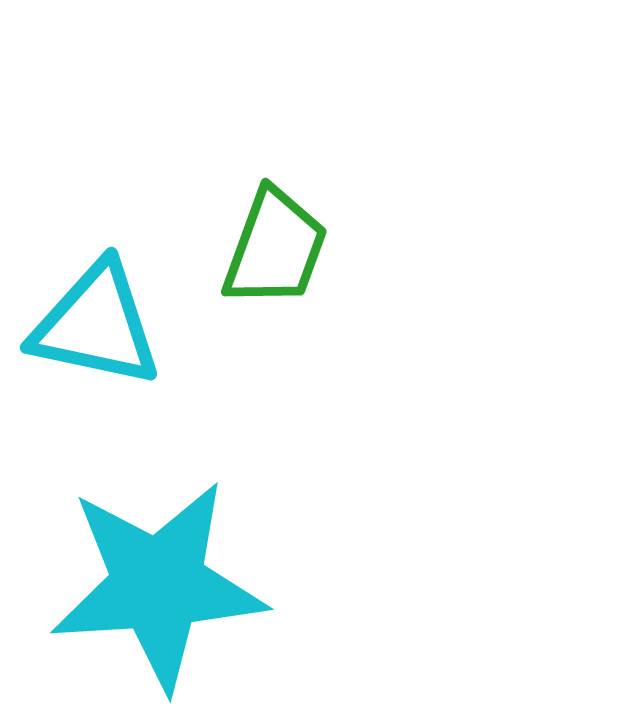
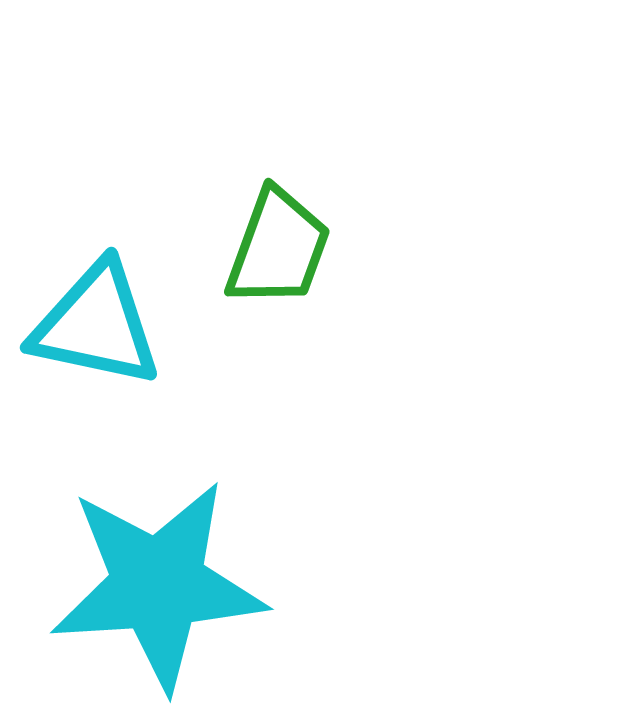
green trapezoid: moved 3 px right
